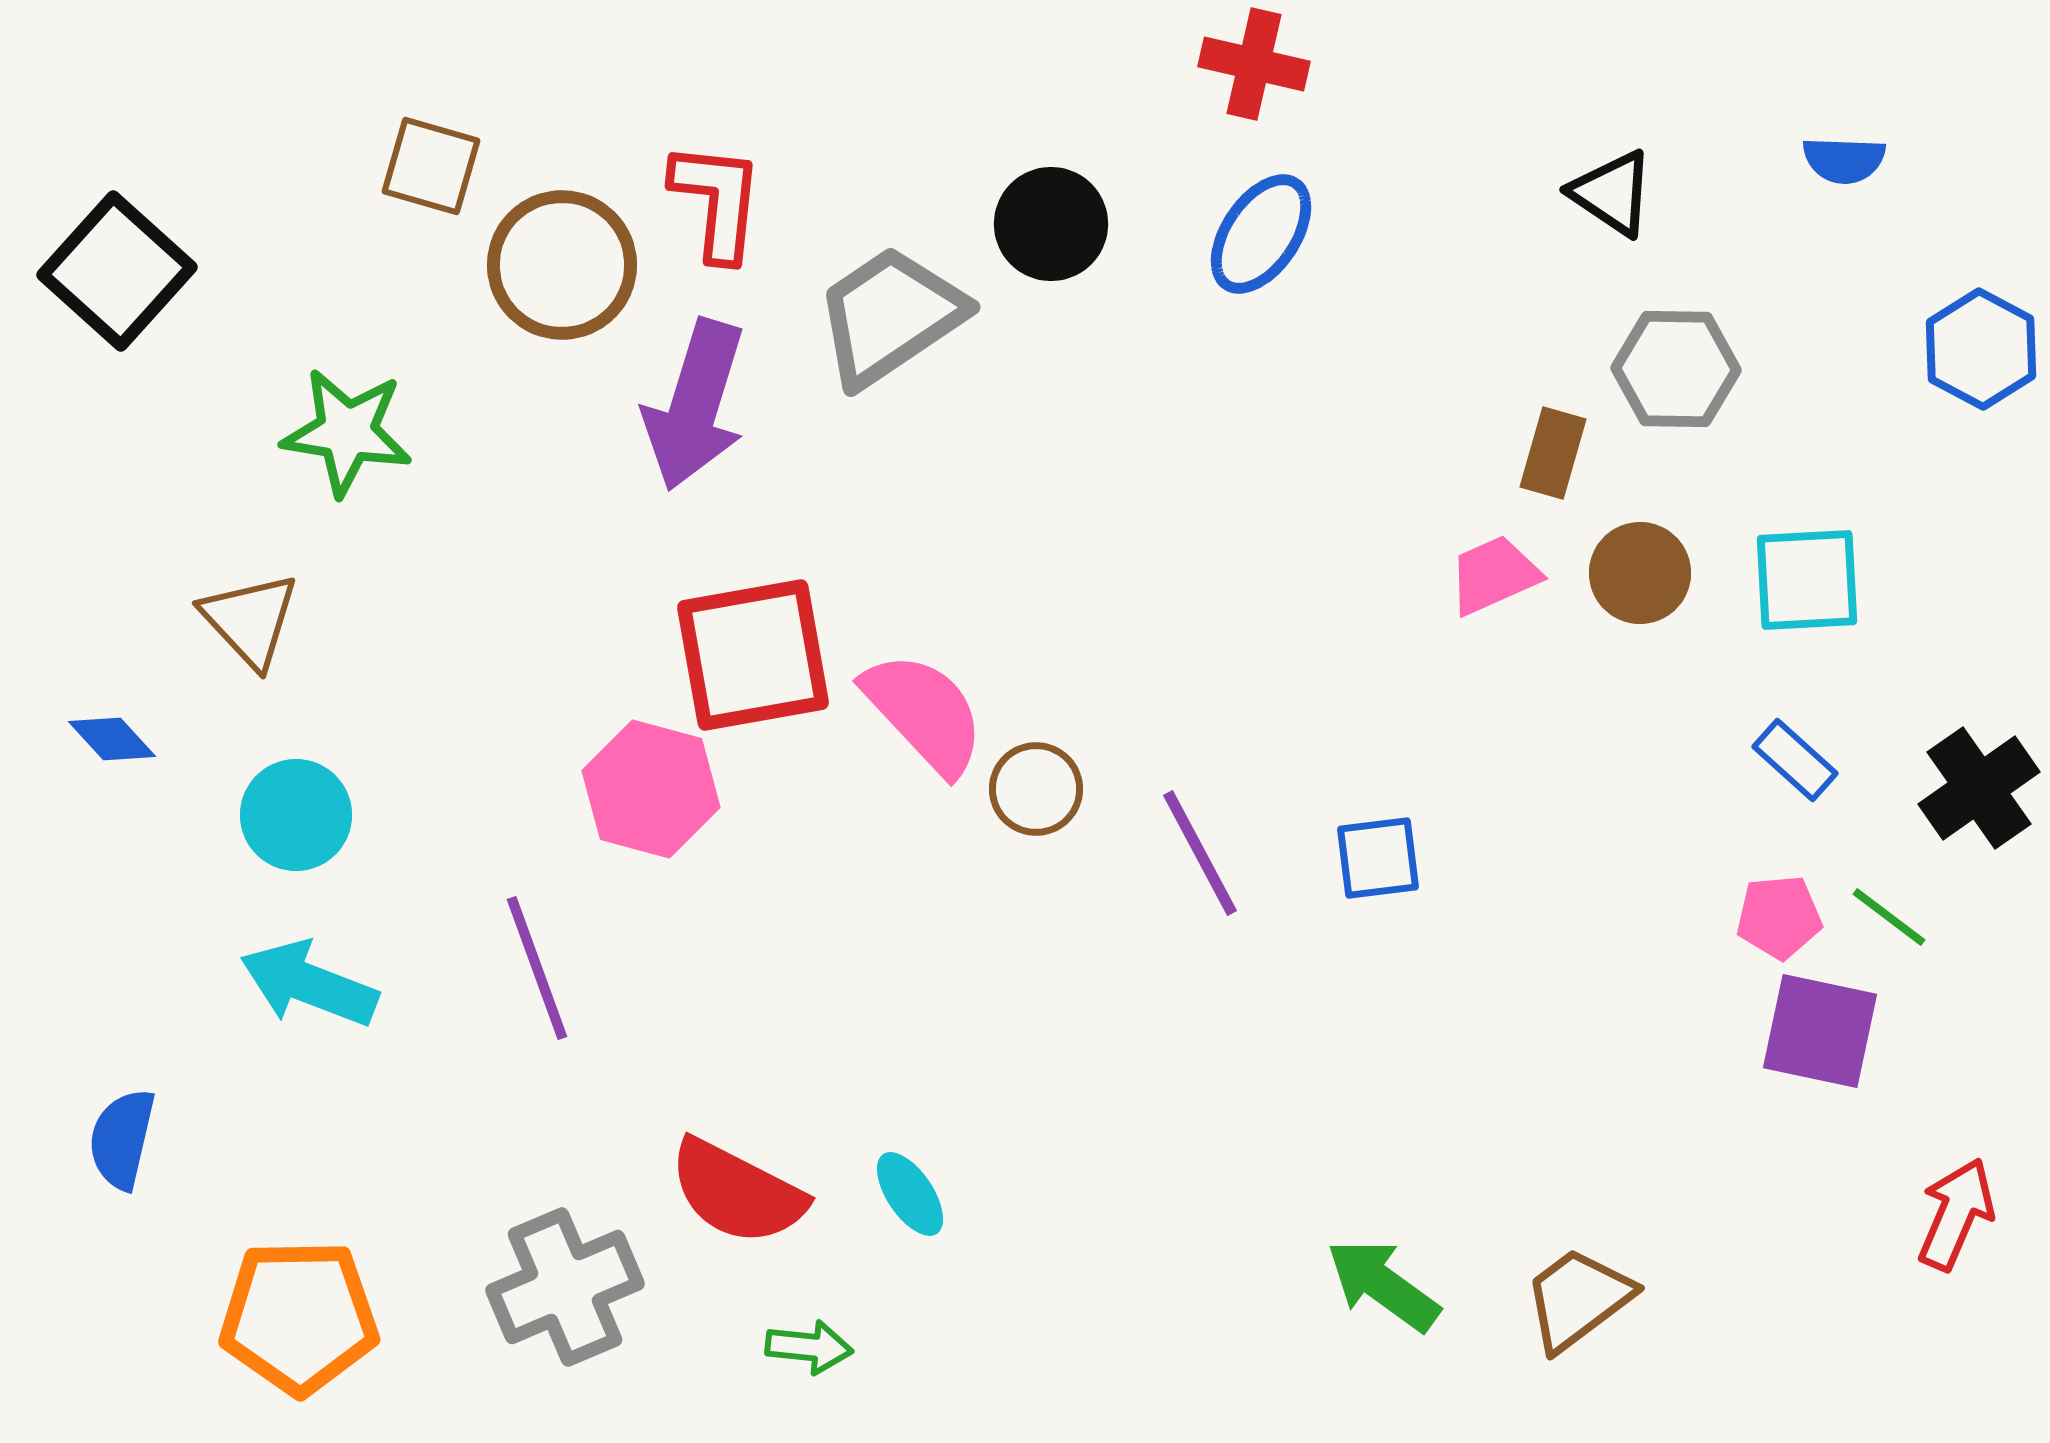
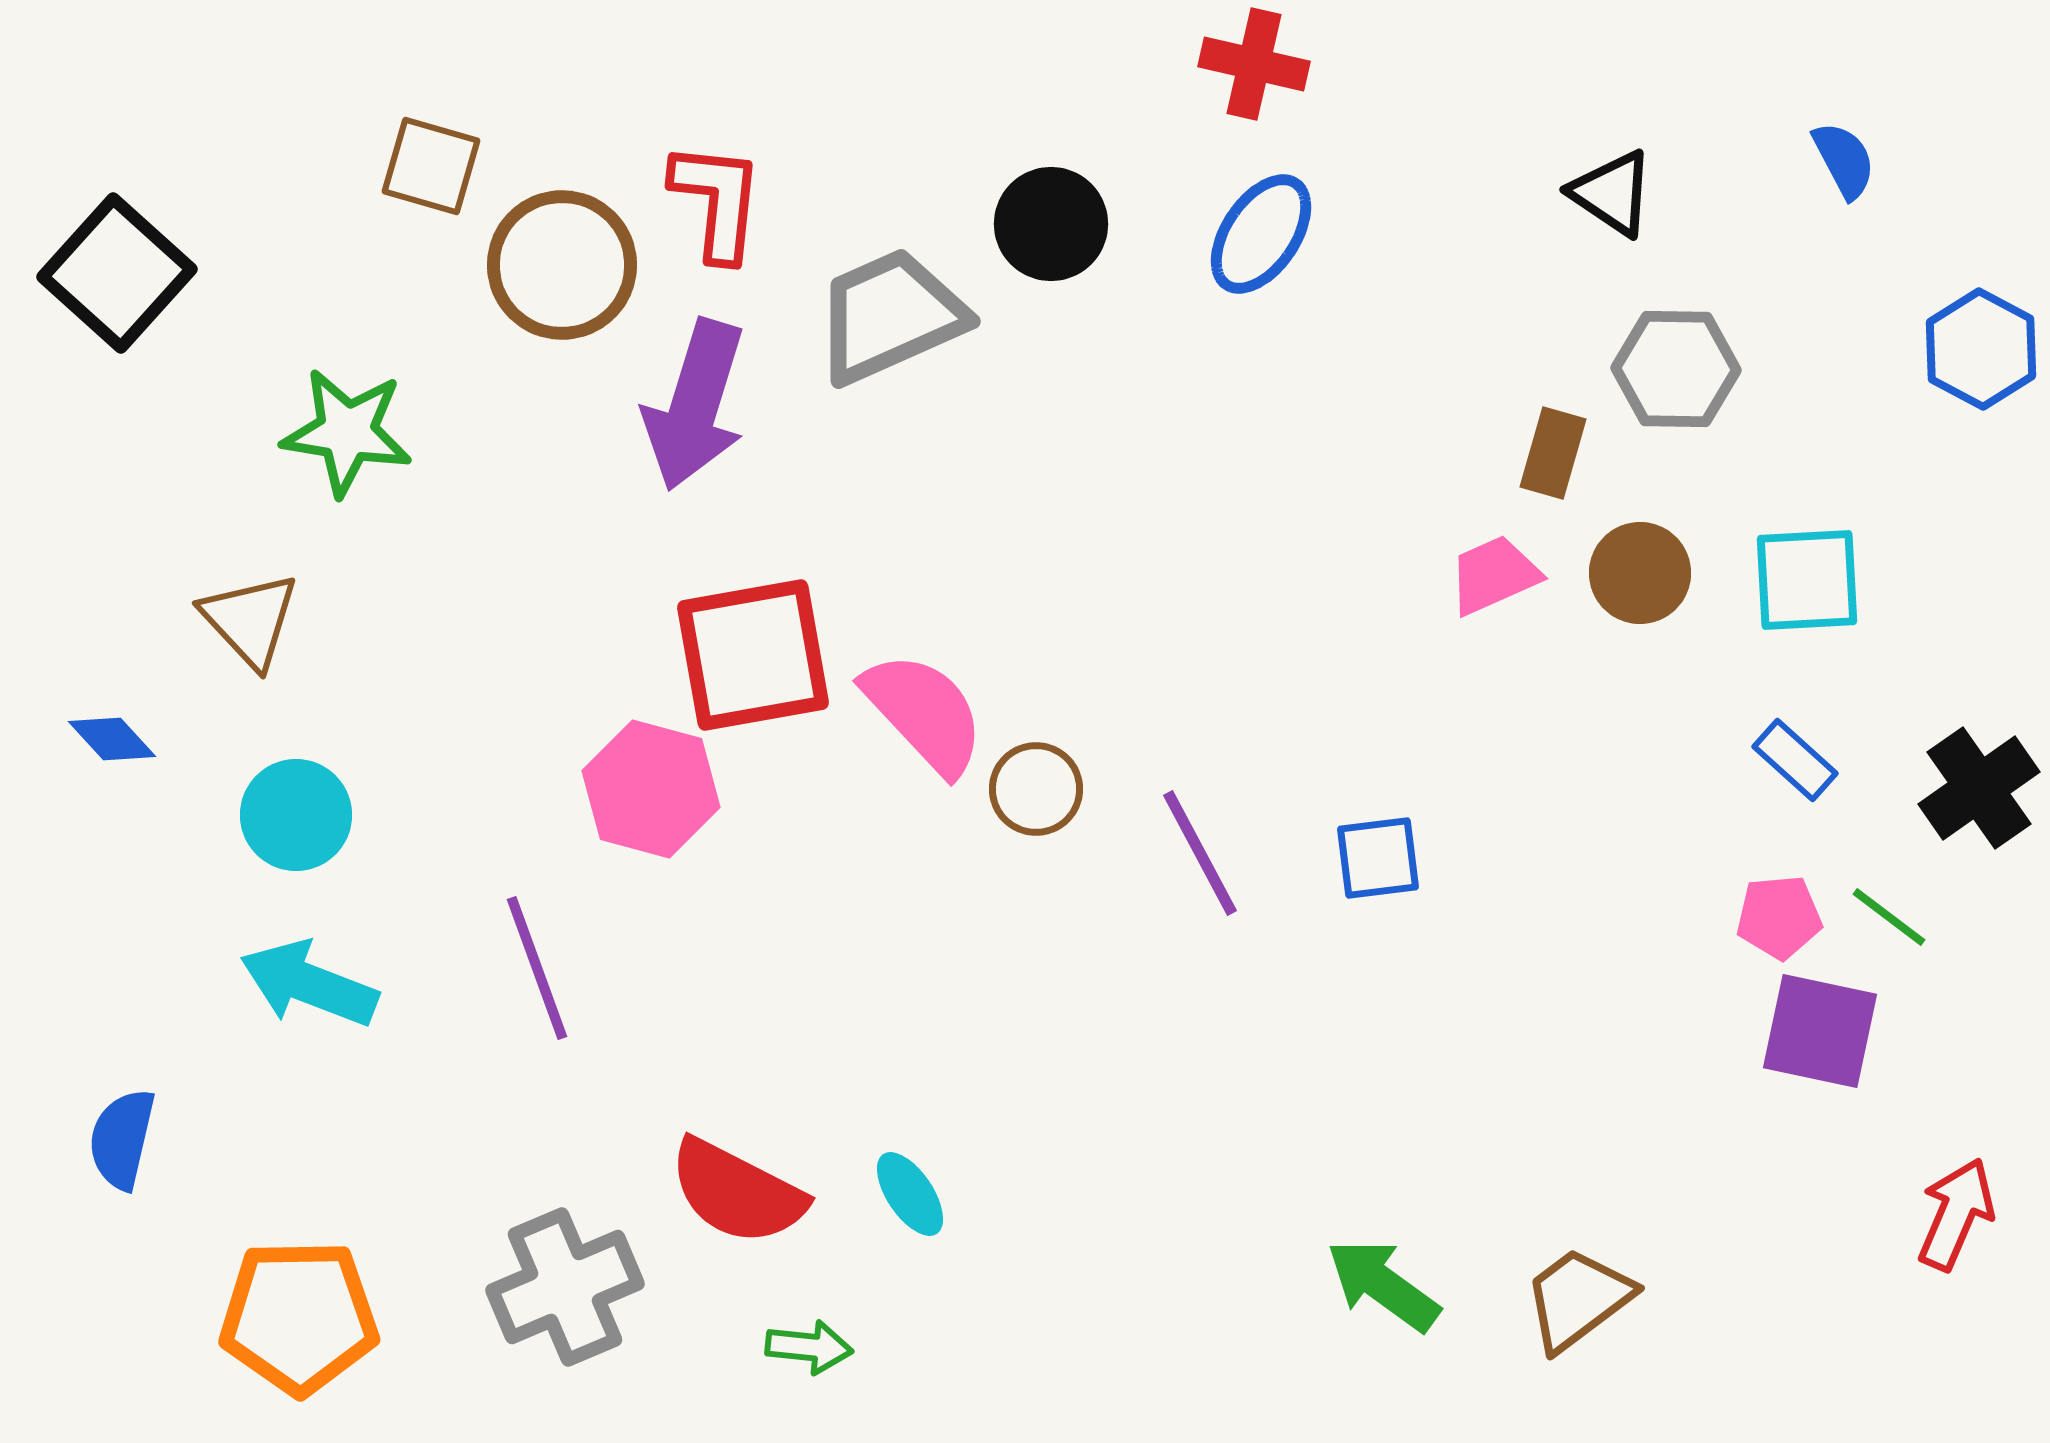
blue semicircle at (1844, 160): rotated 120 degrees counterclockwise
black square at (117, 271): moved 2 px down
gray trapezoid at (890, 316): rotated 10 degrees clockwise
